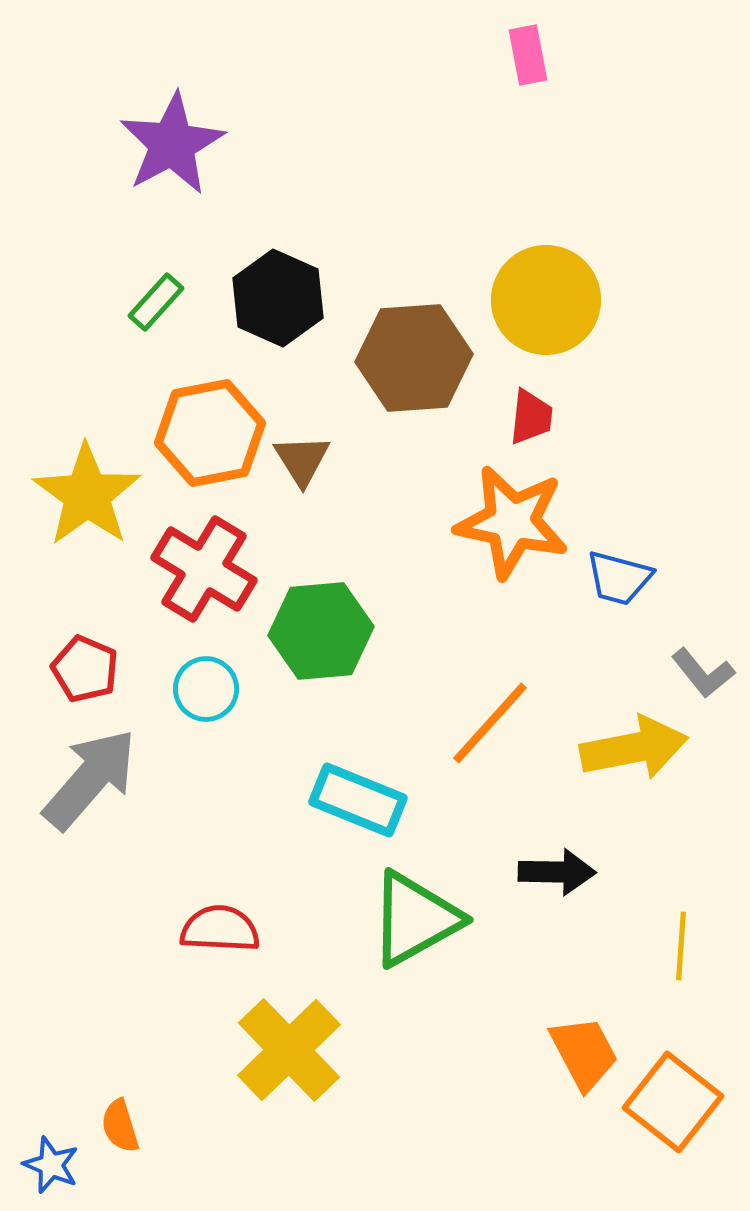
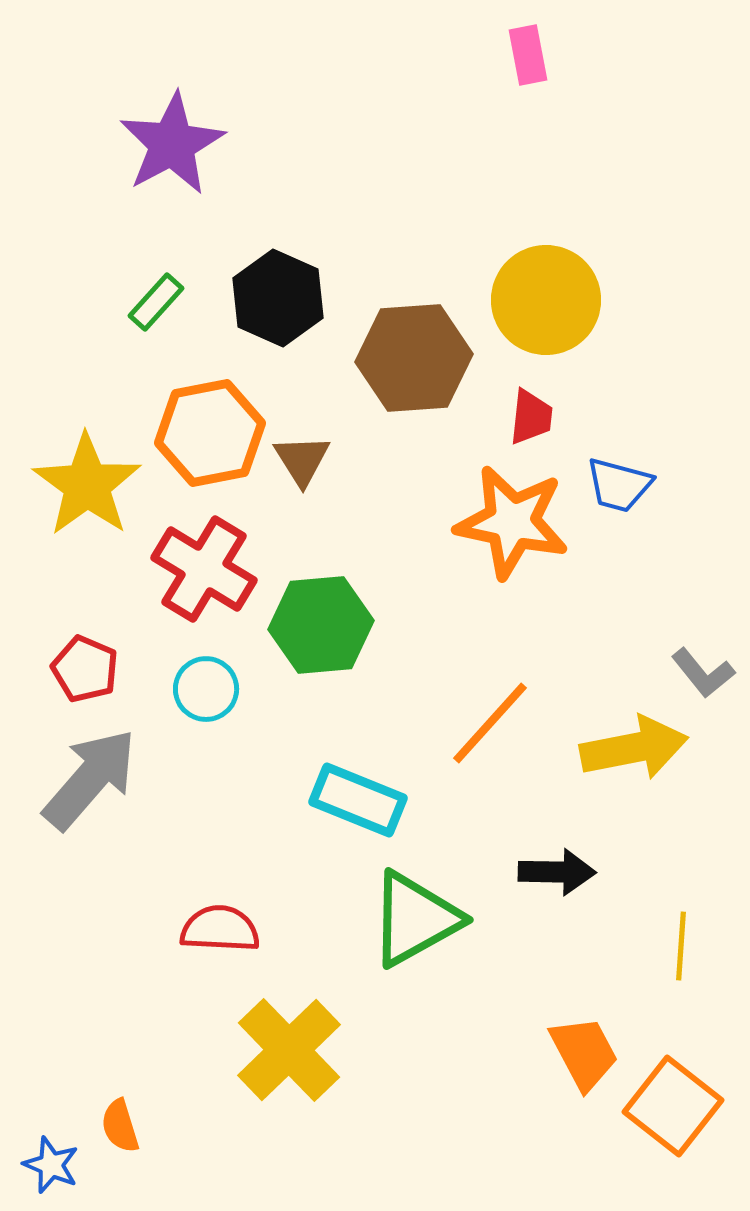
yellow star: moved 10 px up
blue trapezoid: moved 93 px up
green hexagon: moved 6 px up
orange square: moved 4 px down
